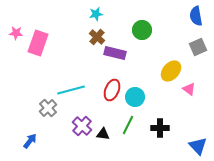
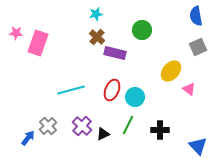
gray cross: moved 18 px down
black cross: moved 2 px down
black triangle: rotated 32 degrees counterclockwise
blue arrow: moved 2 px left, 3 px up
